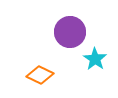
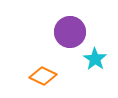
orange diamond: moved 3 px right, 1 px down
